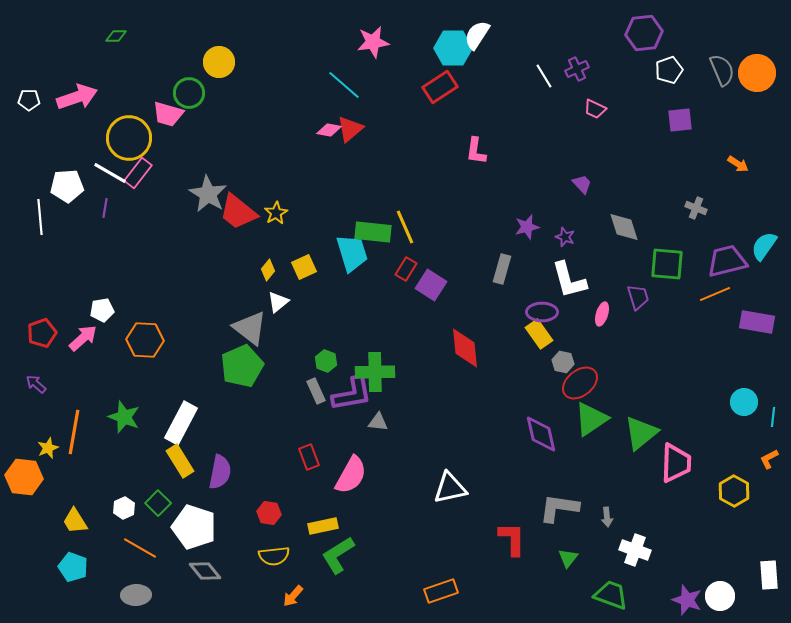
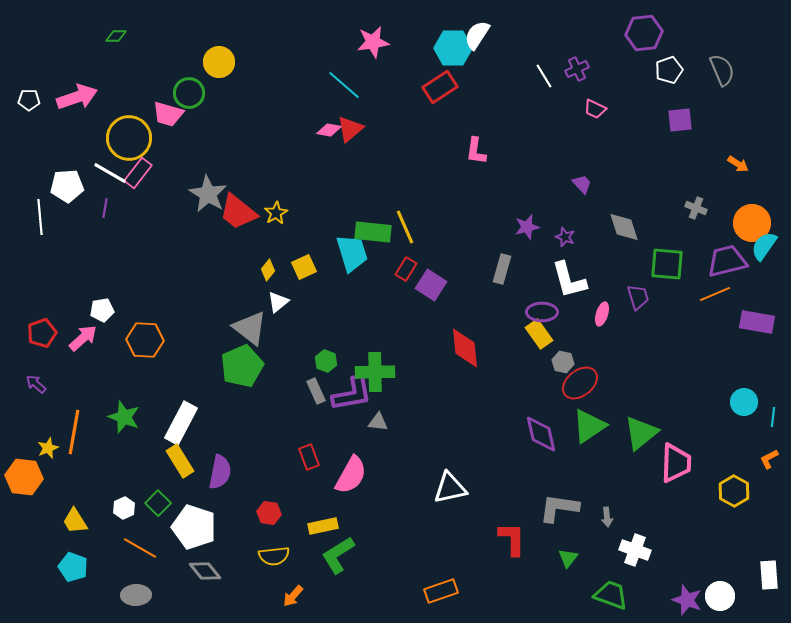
orange circle at (757, 73): moved 5 px left, 150 px down
green triangle at (591, 419): moved 2 px left, 7 px down
